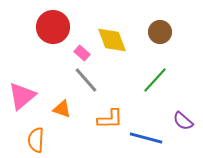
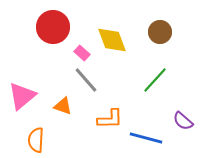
orange triangle: moved 1 px right, 3 px up
